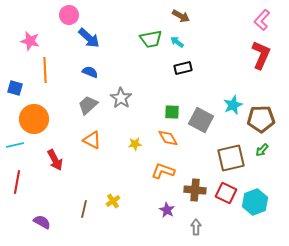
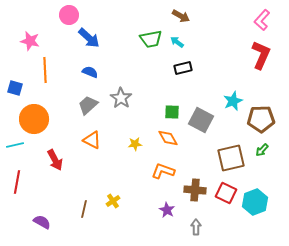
cyan star: moved 4 px up
